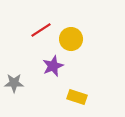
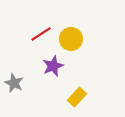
red line: moved 4 px down
gray star: rotated 24 degrees clockwise
yellow rectangle: rotated 66 degrees counterclockwise
